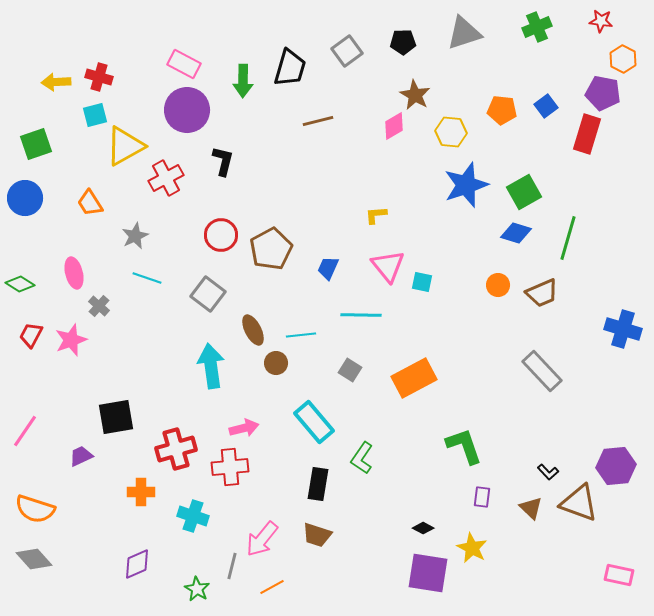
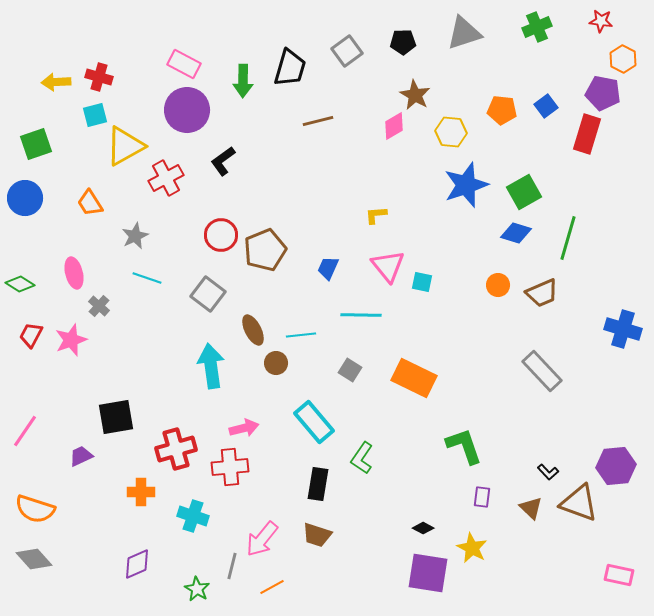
black L-shape at (223, 161): rotated 140 degrees counterclockwise
brown pentagon at (271, 249): moved 6 px left, 1 px down; rotated 6 degrees clockwise
orange rectangle at (414, 378): rotated 54 degrees clockwise
